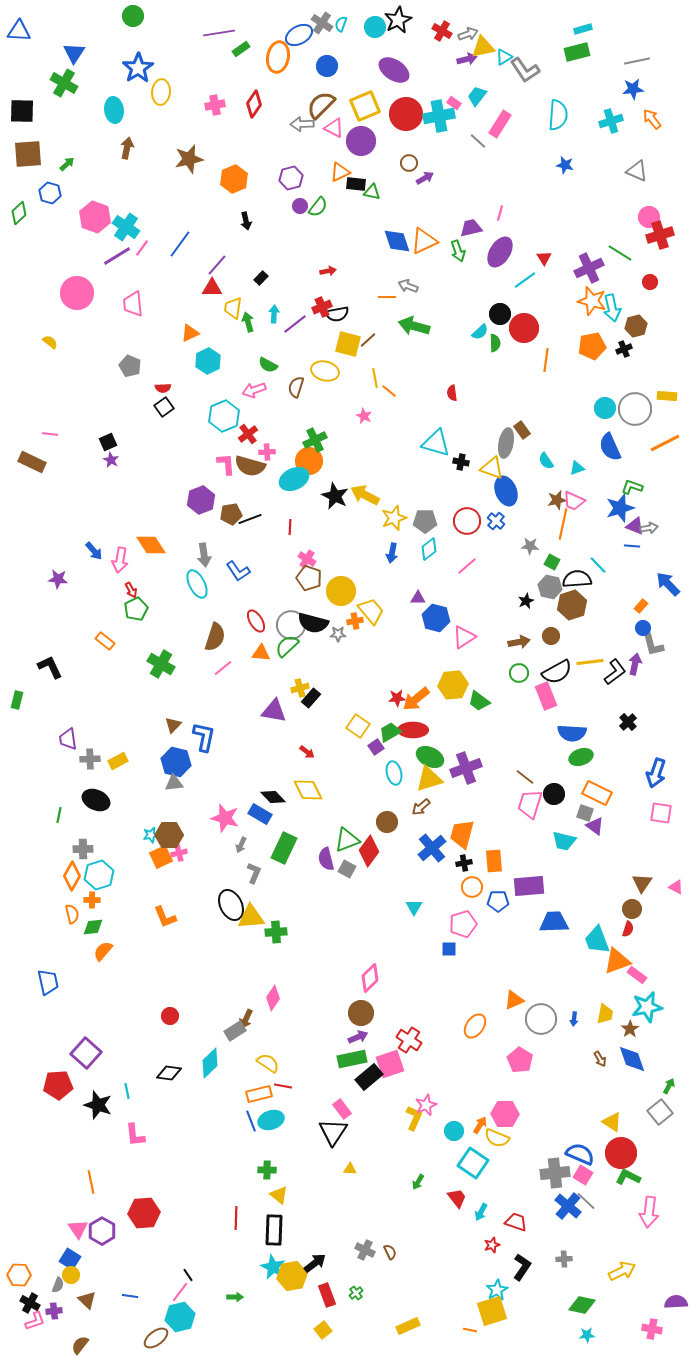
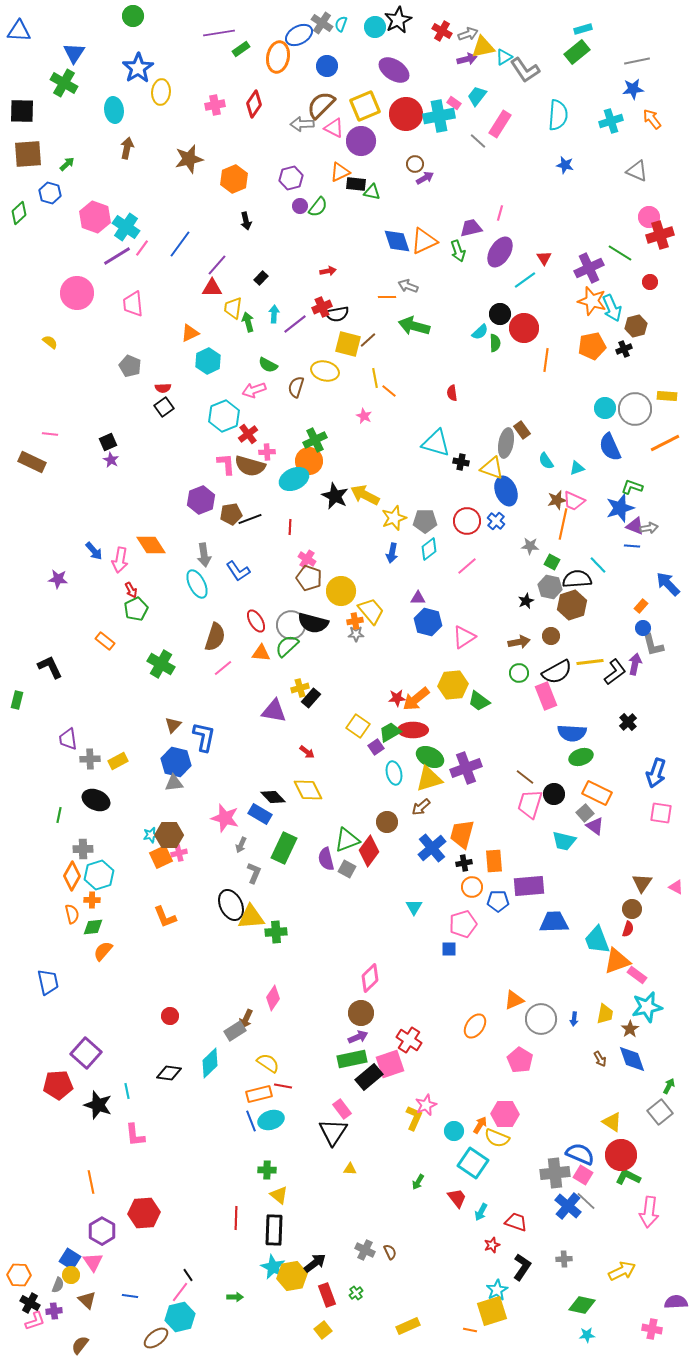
green rectangle at (577, 52): rotated 25 degrees counterclockwise
brown circle at (409, 163): moved 6 px right, 1 px down
cyan arrow at (612, 308): rotated 12 degrees counterclockwise
blue hexagon at (436, 618): moved 8 px left, 4 px down
gray star at (338, 634): moved 18 px right
gray square at (585, 813): rotated 30 degrees clockwise
red circle at (621, 1153): moved 2 px down
pink triangle at (78, 1229): moved 15 px right, 33 px down
